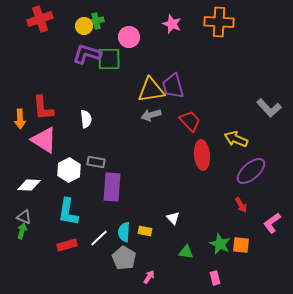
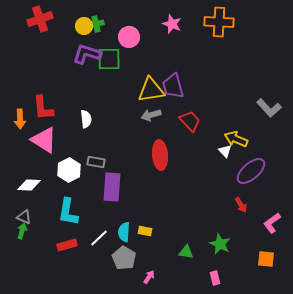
green cross: moved 3 px down
red ellipse: moved 42 px left
white triangle: moved 52 px right, 67 px up
orange square: moved 25 px right, 14 px down
